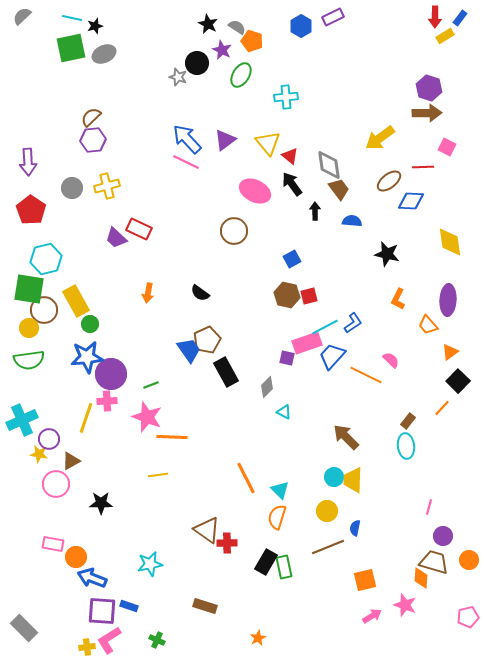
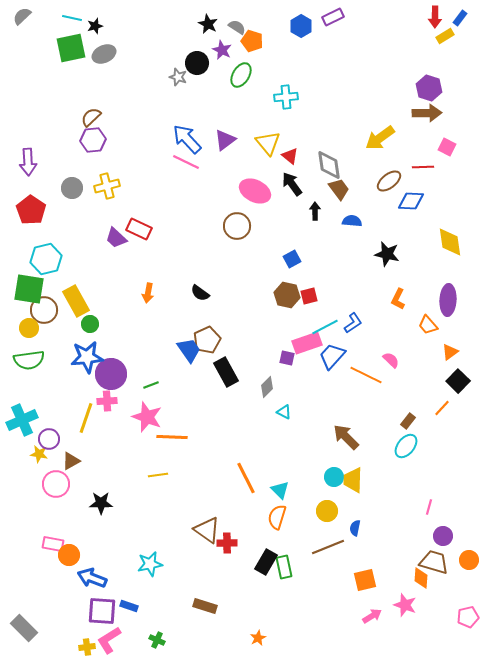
brown circle at (234, 231): moved 3 px right, 5 px up
cyan ellipse at (406, 446): rotated 45 degrees clockwise
orange circle at (76, 557): moved 7 px left, 2 px up
